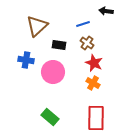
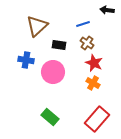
black arrow: moved 1 px right, 1 px up
red rectangle: moved 1 px right, 1 px down; rotated 40 degrees clockwise
